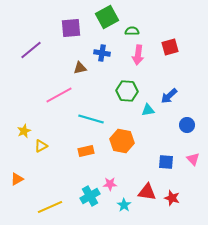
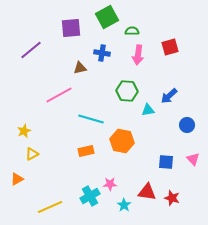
yellow triangle: moved 9 px left, 8 px down
